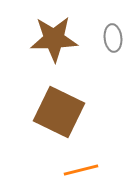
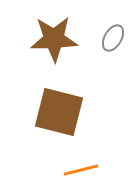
gray ellipse: rotated 36 degrees clockwise
brown square: rotated 12 degrees counterclockwise
